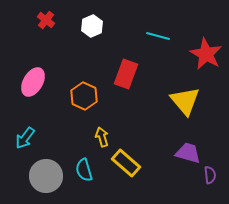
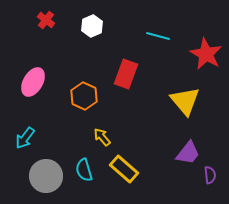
yellow arrow: rotated 24 degrees counterclockwise
purple trapezoid: rotated 112 degrees clockwise
yellow rectangle: moved 2 px left, 6 px down
